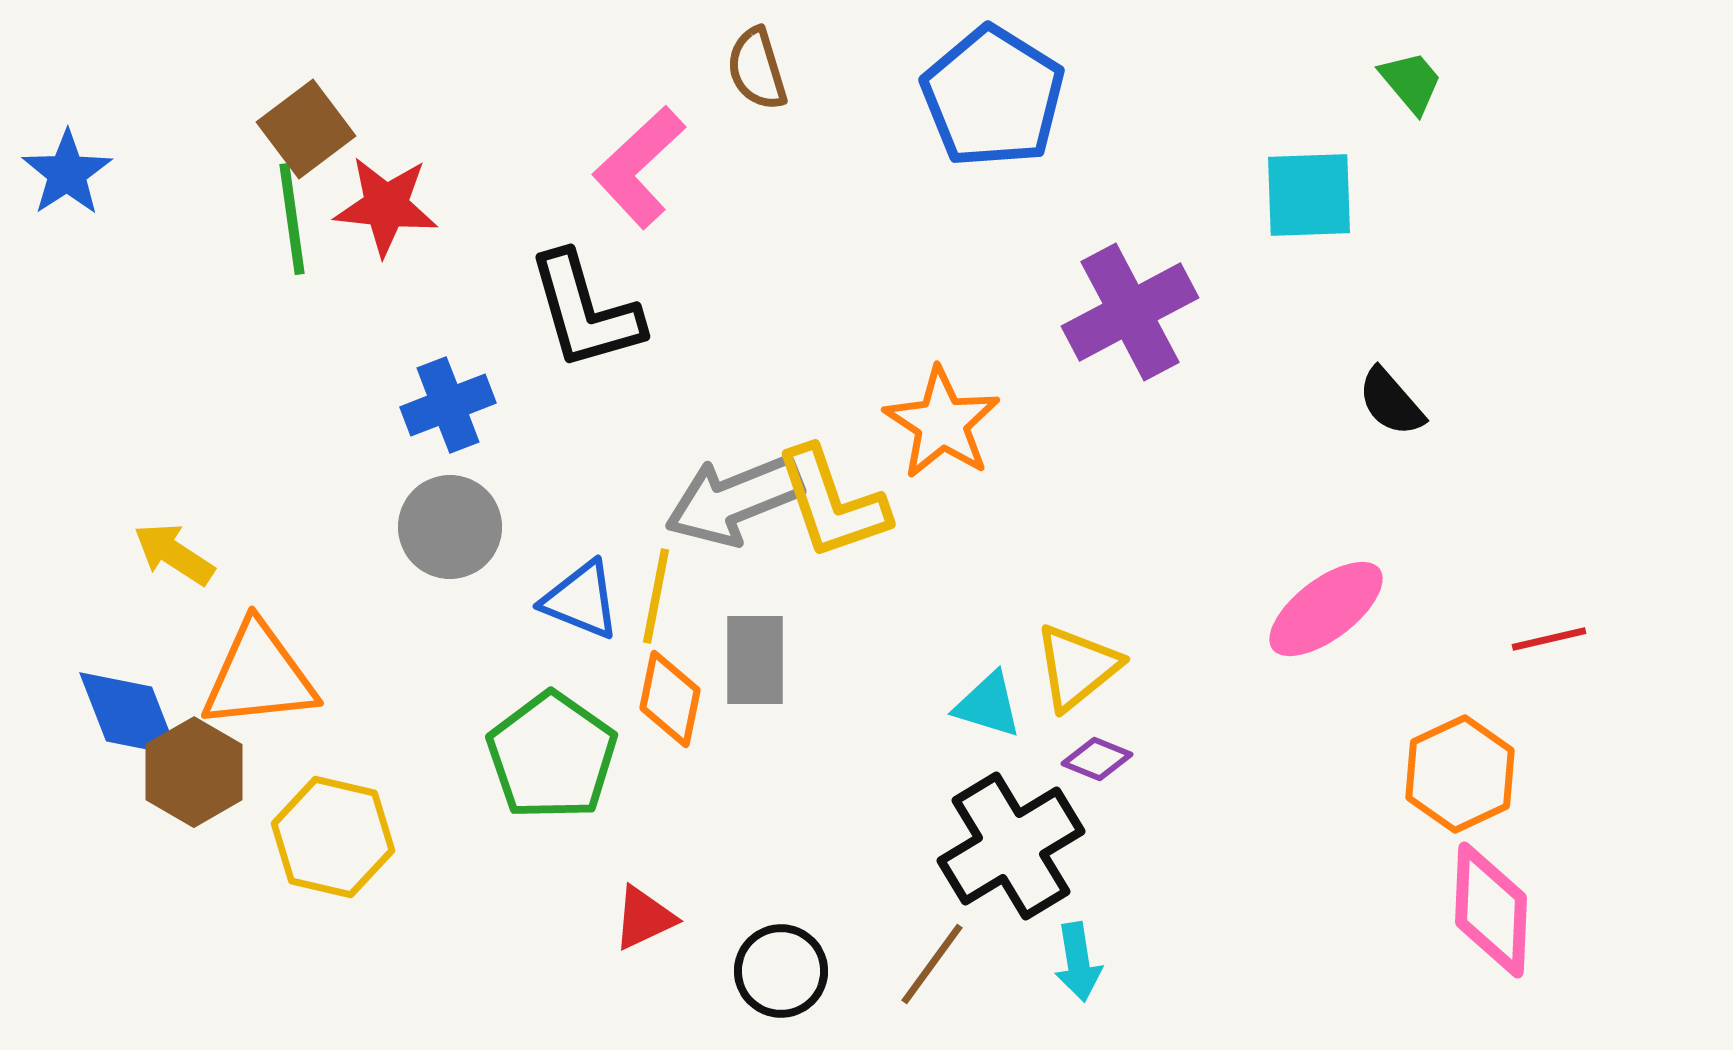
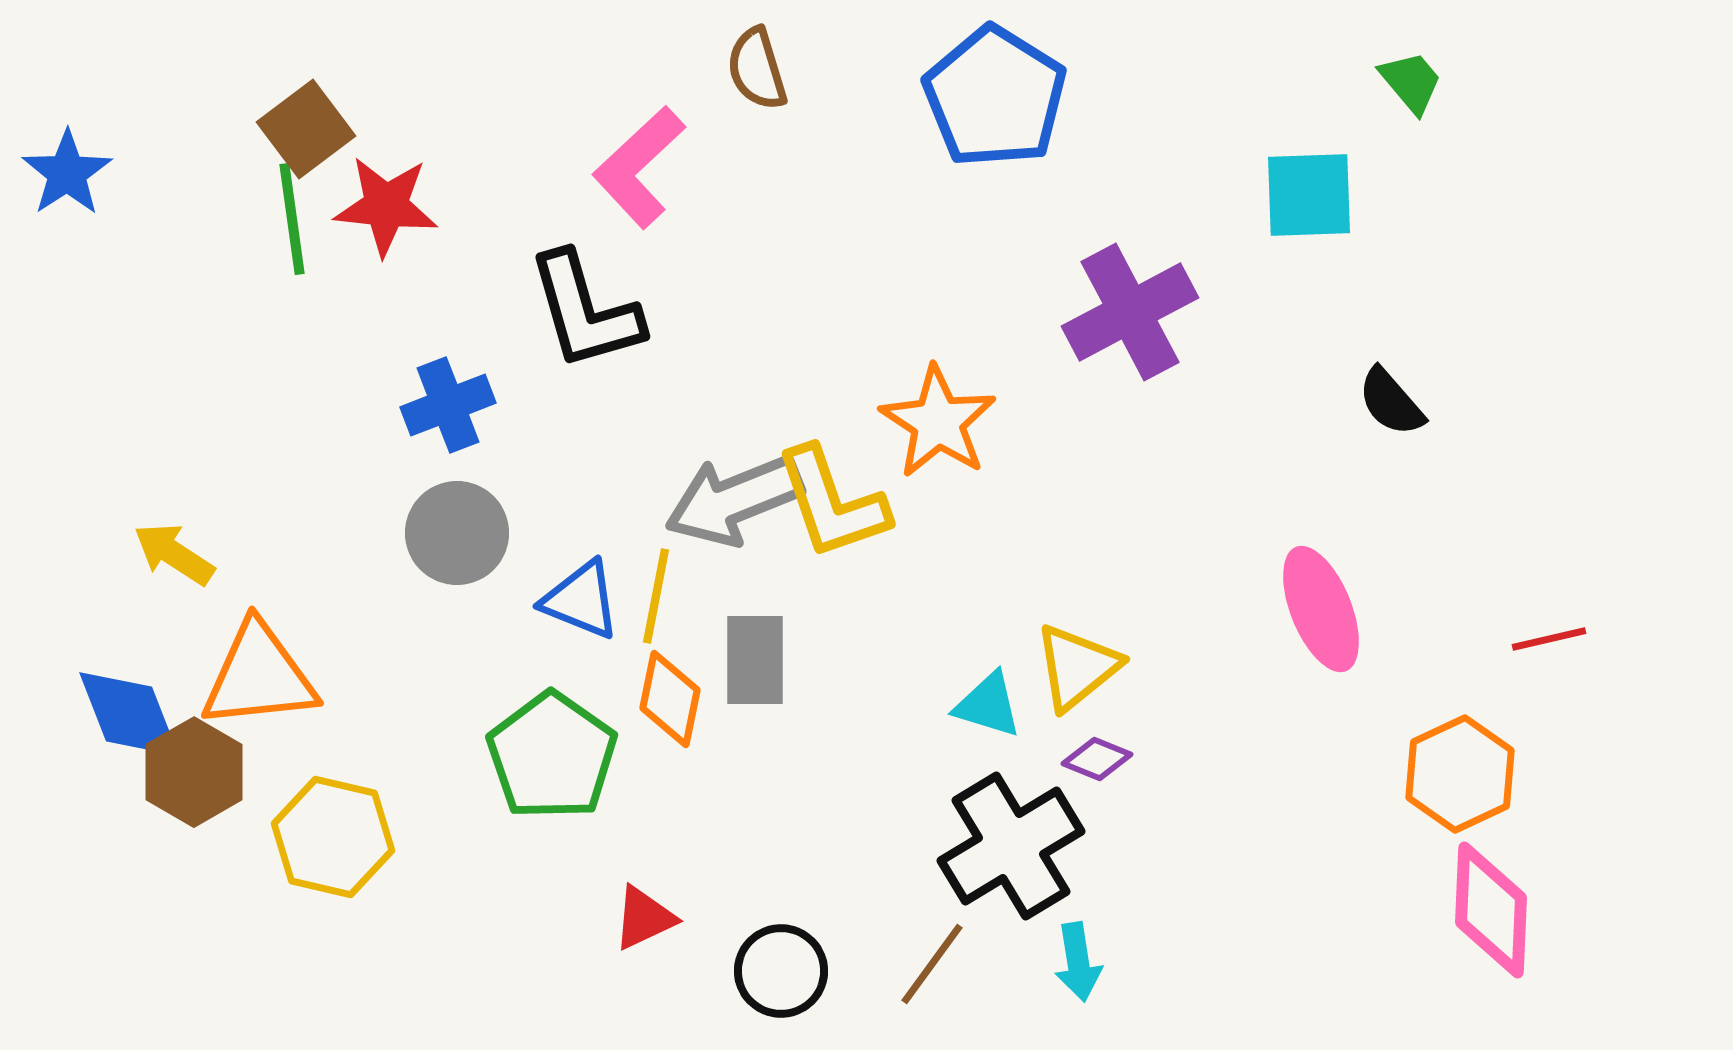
blue pentagon: moved 2 px right
orange star: moved 4 px left, 1 px up
gray circle: moved 7 px right, 6 px down
pink ellipse: moved 5 px left; rotated 75 degrees counterclockwise
